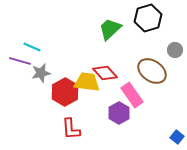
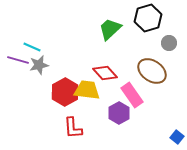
gray circle: moved 6 px left, 7 px up
purple line: moved 2 px left, 1 px up
gray star: moved 2 px left, 8 px up
yellow trapezoid: moved 8 px down
red L-shape: moved 2 px right, 1 px up
